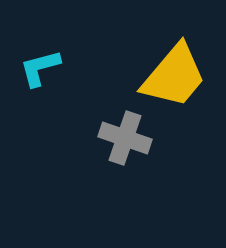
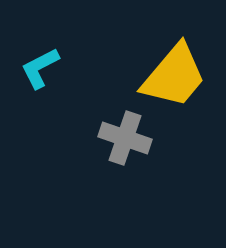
cyan L-shape: rotated 12 degrees counterclockwise
